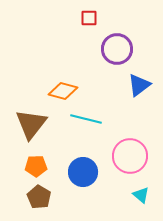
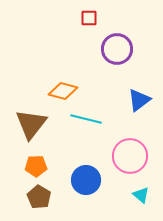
blue triangle: moved 15 px down
blue circle: moved 3 px right, 8 px down
